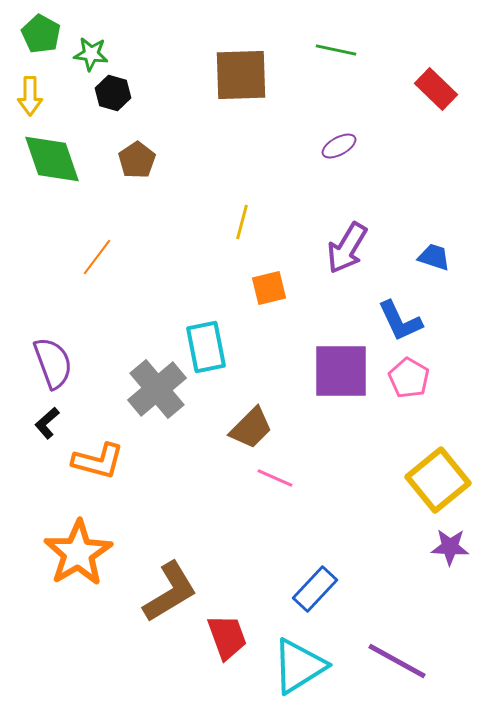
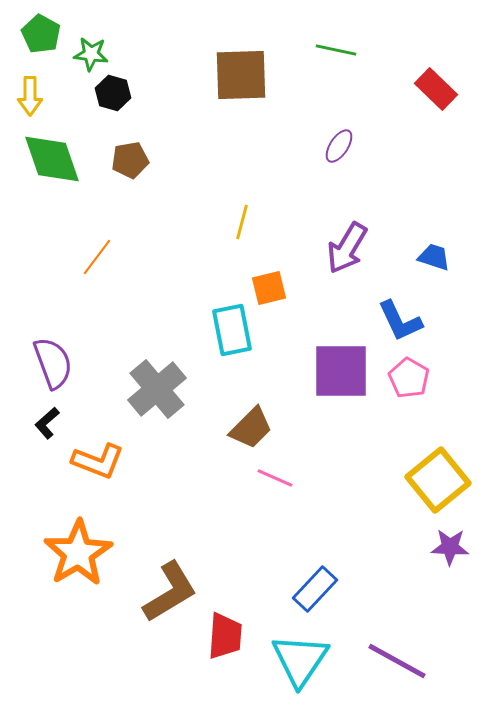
purple ellipse: rotated 28 degrees counterclockwise
brown pentagon: moved 7 px left; rotated 24 degrees clockwise
cyan rectangle: moved 26 px right, 17 px up
orange L-shape: rotated 6 degrees clockwise
red trapezoid: moved 2 px left, 1 px up; rotated 24 degrees clockwise
cyan triangle: moved 1 px right, 6 px up; rotated 24 degrees counterclockwise
